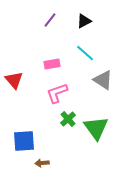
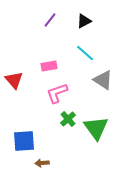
pink rectangle: moved 3 px left, 2 px down
